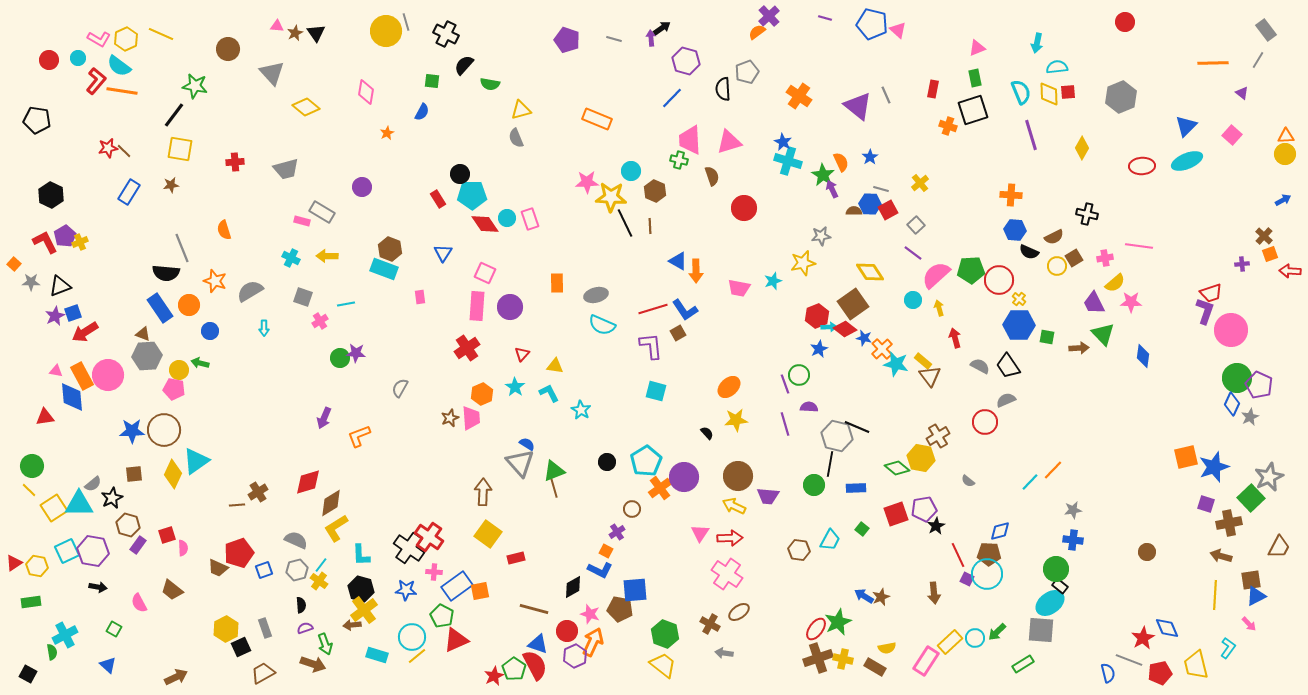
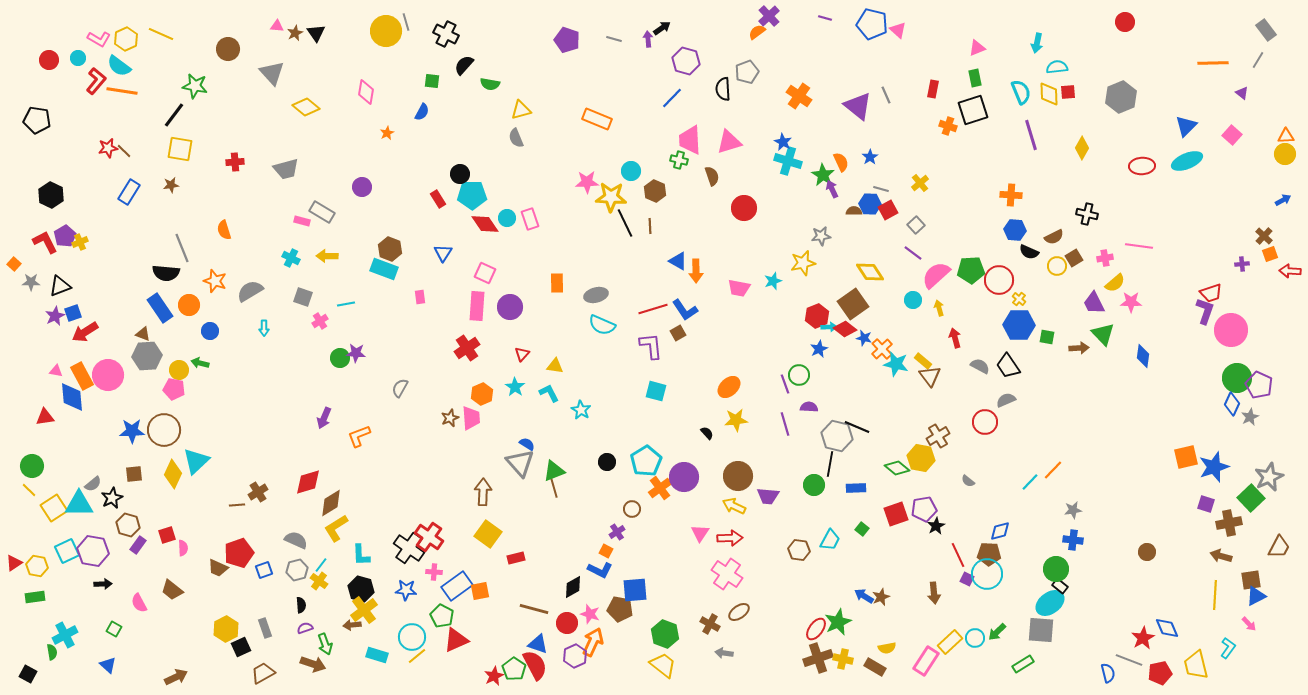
purple arrow at (651, 38): moved 3 px left, 1 px down
cyan triangle at (196, 461): rotated 8 degrees counterclockwise
black arrow at (98, 587): moved 5 px right, 3 px up; rotated 12 degrees counterclockwise
green rectangle at (31, 602): moved 4 px right, 5 px up
red circle at (567, 631): moved 8 px up
